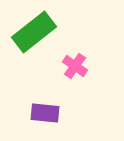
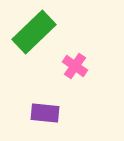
green rectangle: rotated 6 degrees counterclockwise
